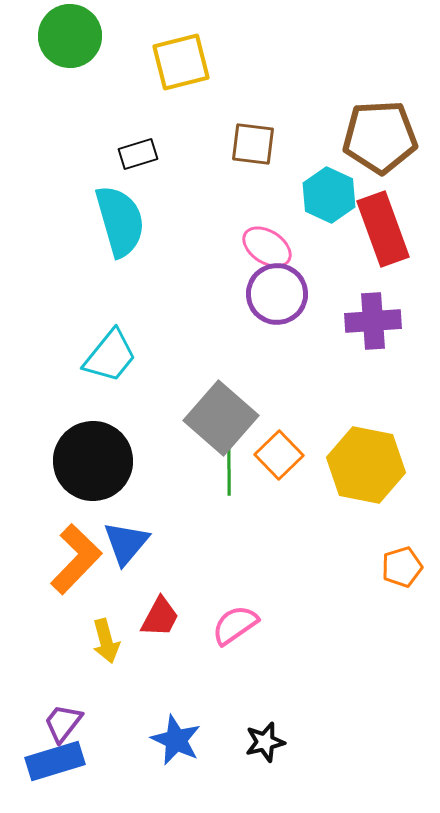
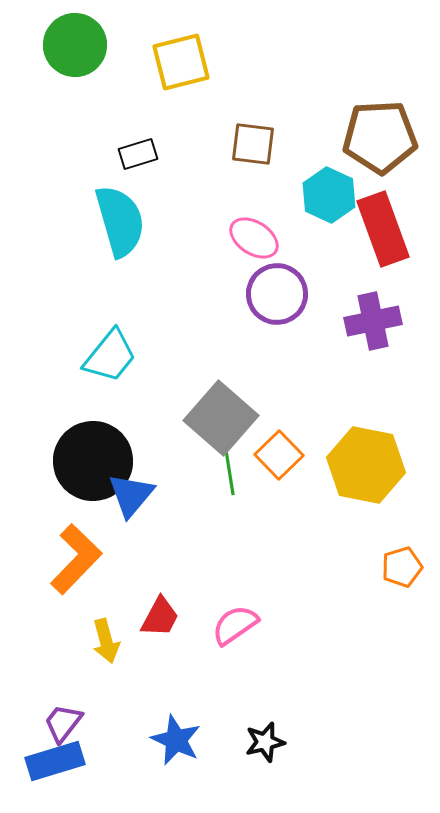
green circle: moved 5 px right, 9 px down
pink ellipse: moved 13 px left, 9 px up
purple cross: rotated 8 degrees counterclockwise
green line: rotated 9 degrees counterclockwise
blue triangle: moved 5 px right, 48 px up
